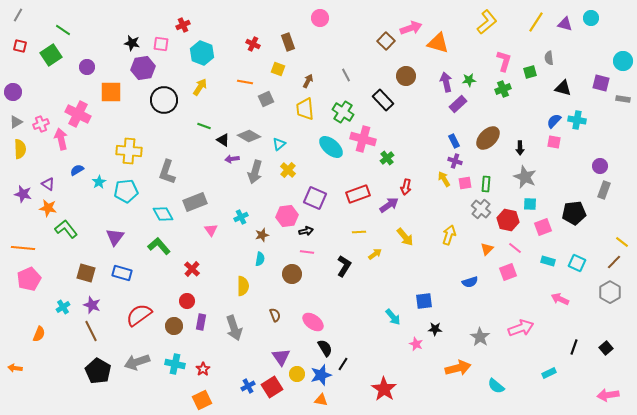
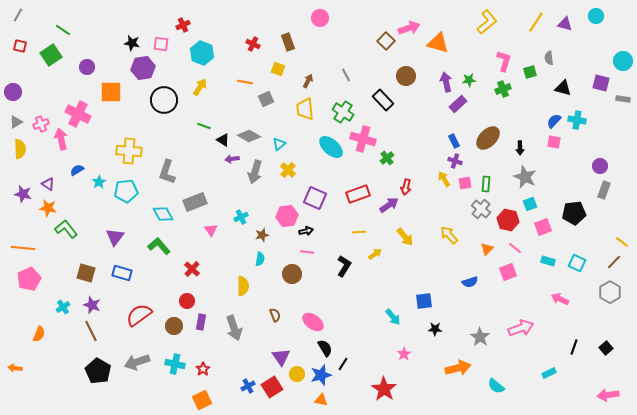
cyan circle at (591, 18): moved 5 px right, 2 px up
pink arrow at (411, 28): moved 2 px left
cyan square at (530, 204): rotated 24 degrees counterclockwise
yellow arrow at (449, 235): rotated 60 degrees counterclockwise
pink star at (416, 344): moved 12 px left, 10 px down; rotated 16 degrees clockwise
